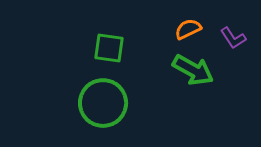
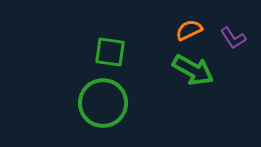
orange semicircle: moved 1 px right, 1 px down
green square: moved 1 px right, 4 px down
